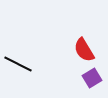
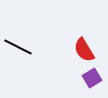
black line: moved 17 px up
